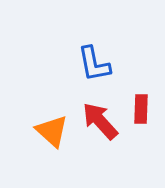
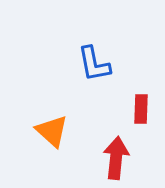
red arrow: moved 16 px right, 37 px down; rotated 48 degrees clockwise
